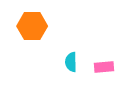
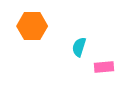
cyan semicircle: moved 8 px right, 15 px up; rotated 18 degrees clockwise
